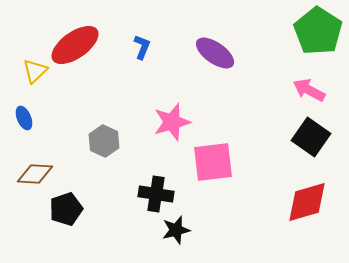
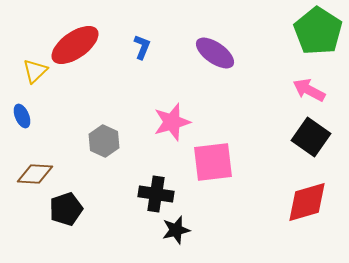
blue ellipse: moved 2 px left, 2 px up
